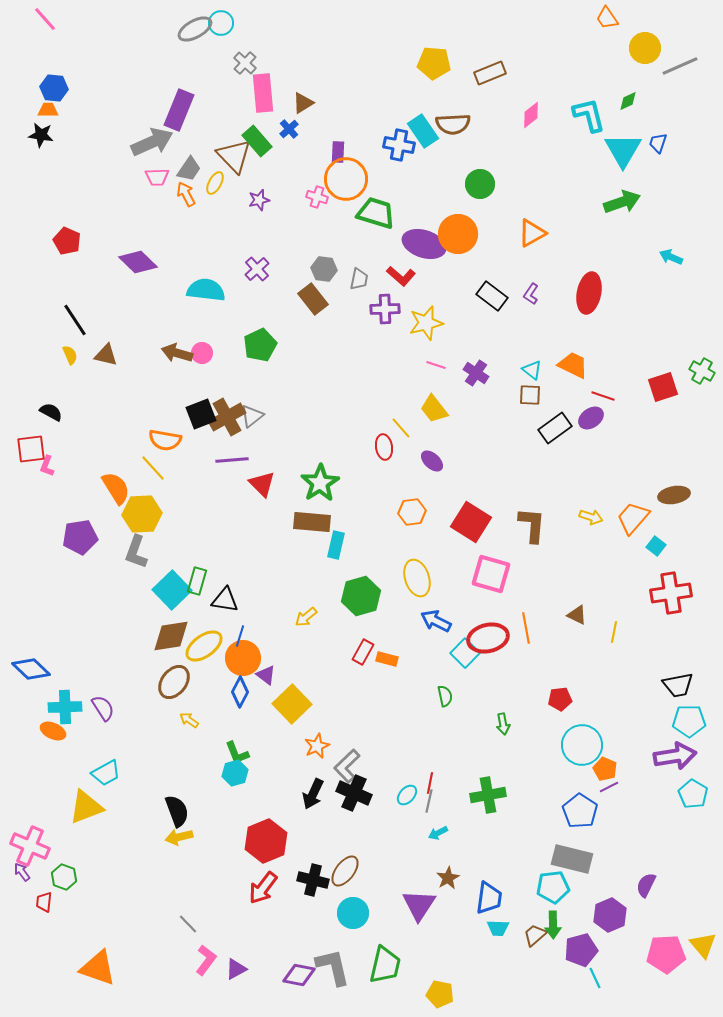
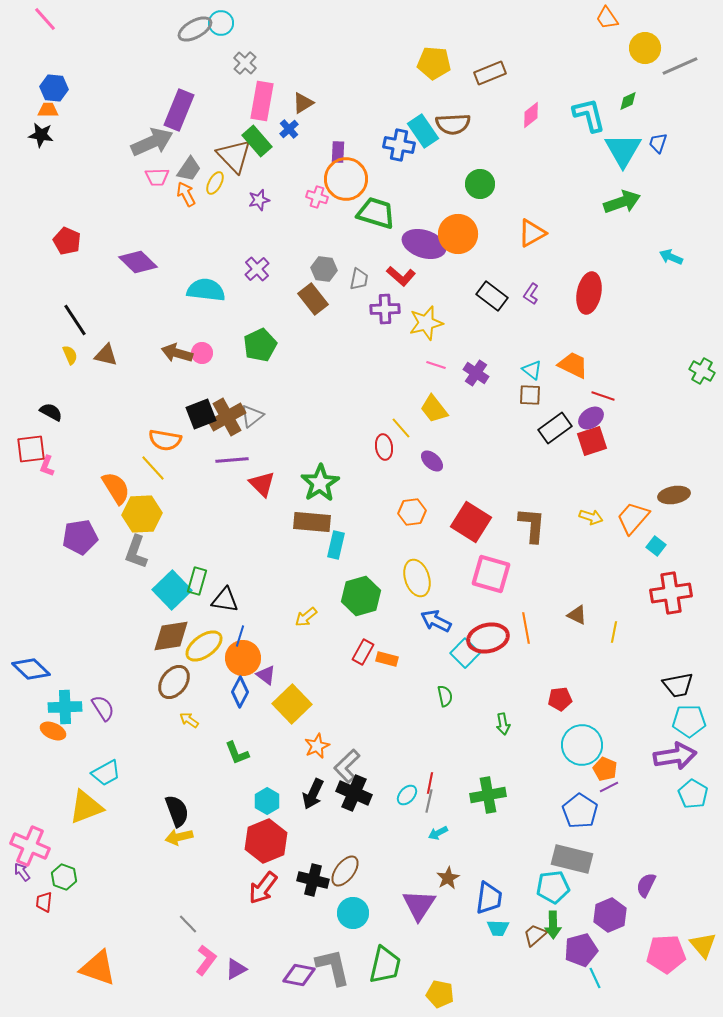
pink rectangle at (263, 93): moved 1 px left, 8 px down; rotated 15 degrees clockwise
red square at (663, 387): moved 71 px left, 54 px down
cyan hexagon at (235, 773): moved 32 px right, 28 px down; rotated 15 degrees counterclockwise
